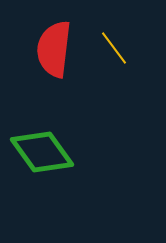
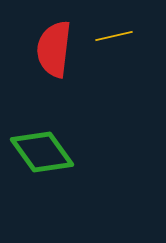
yellow line: moved 12 px up; rotated 66 degrees counterclockwise
